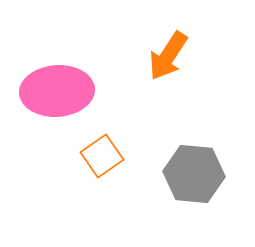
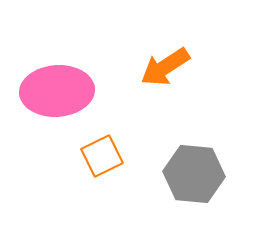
orange arrow: moved 3 px left, 11 px down; rotated 24 degrees clockwise
orange square: rotated 9 degrees clockwise
